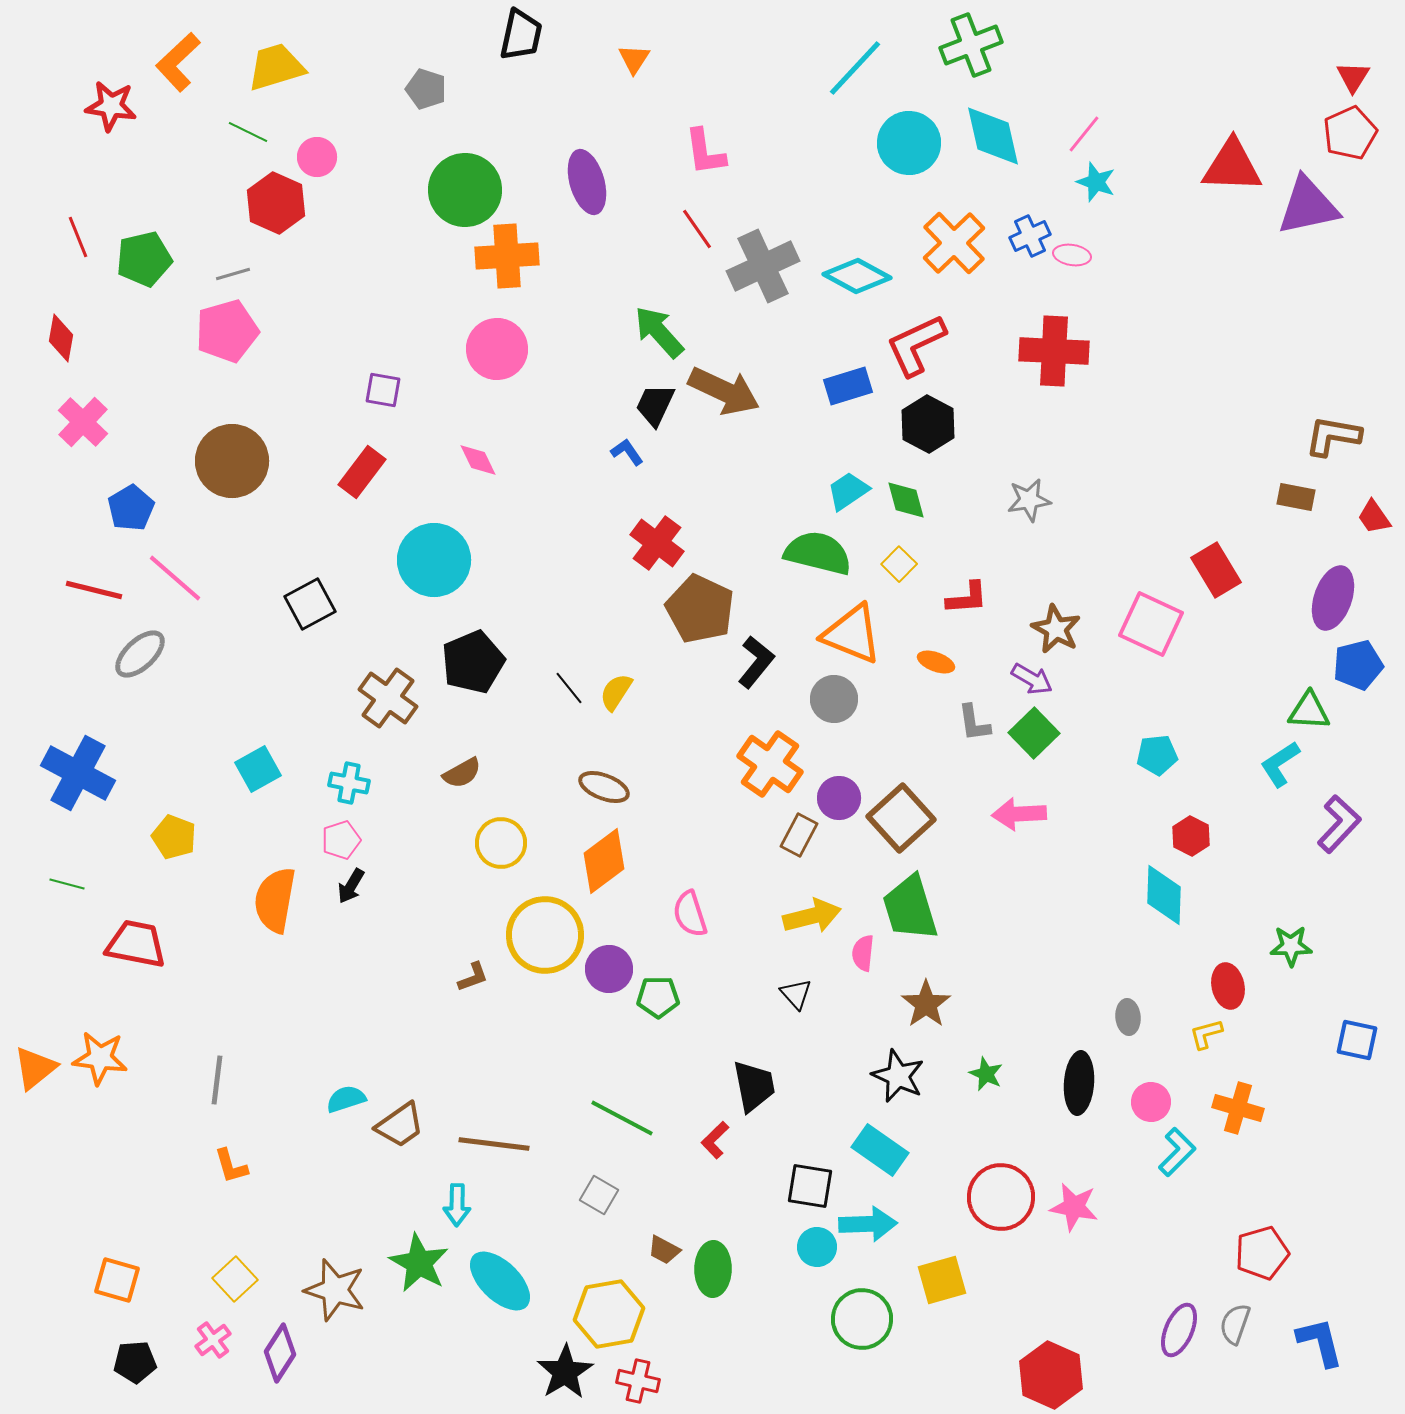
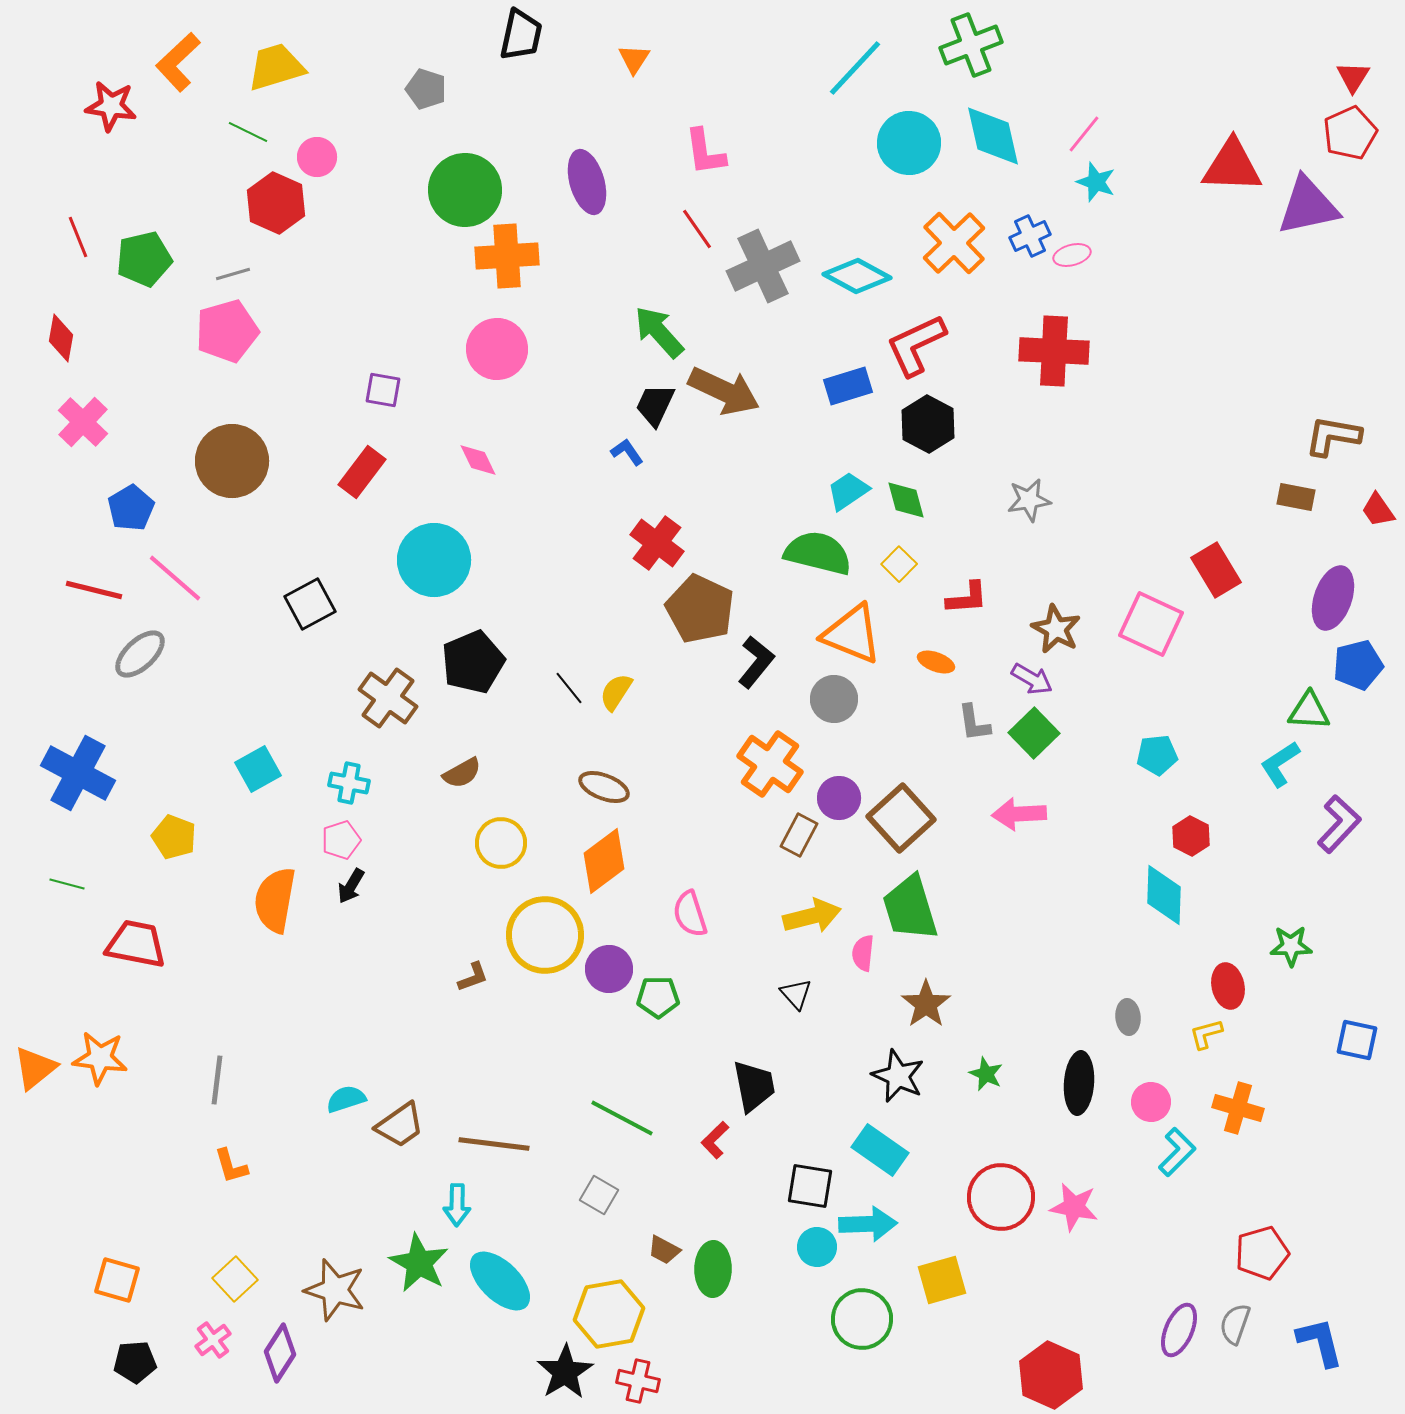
pink ellipse at (1072, 255): rotated 24 degrees counterclockwise
red trapezoid at (1374, 517): moved 4 px right, 7 px up
